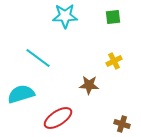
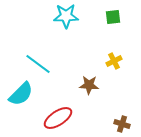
cyan star: moved 1 px right
cyan line: moved 6 px down
cyan semicircle: rotated 152 degrees clockwise
